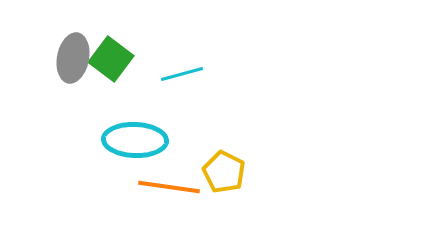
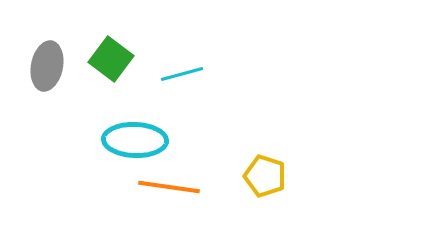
gray ellipse: moved 26 px left, 8 px down
yellow pentagon: moved 41 px right, 4 px down; rotated 9 degrees counterclockwise
